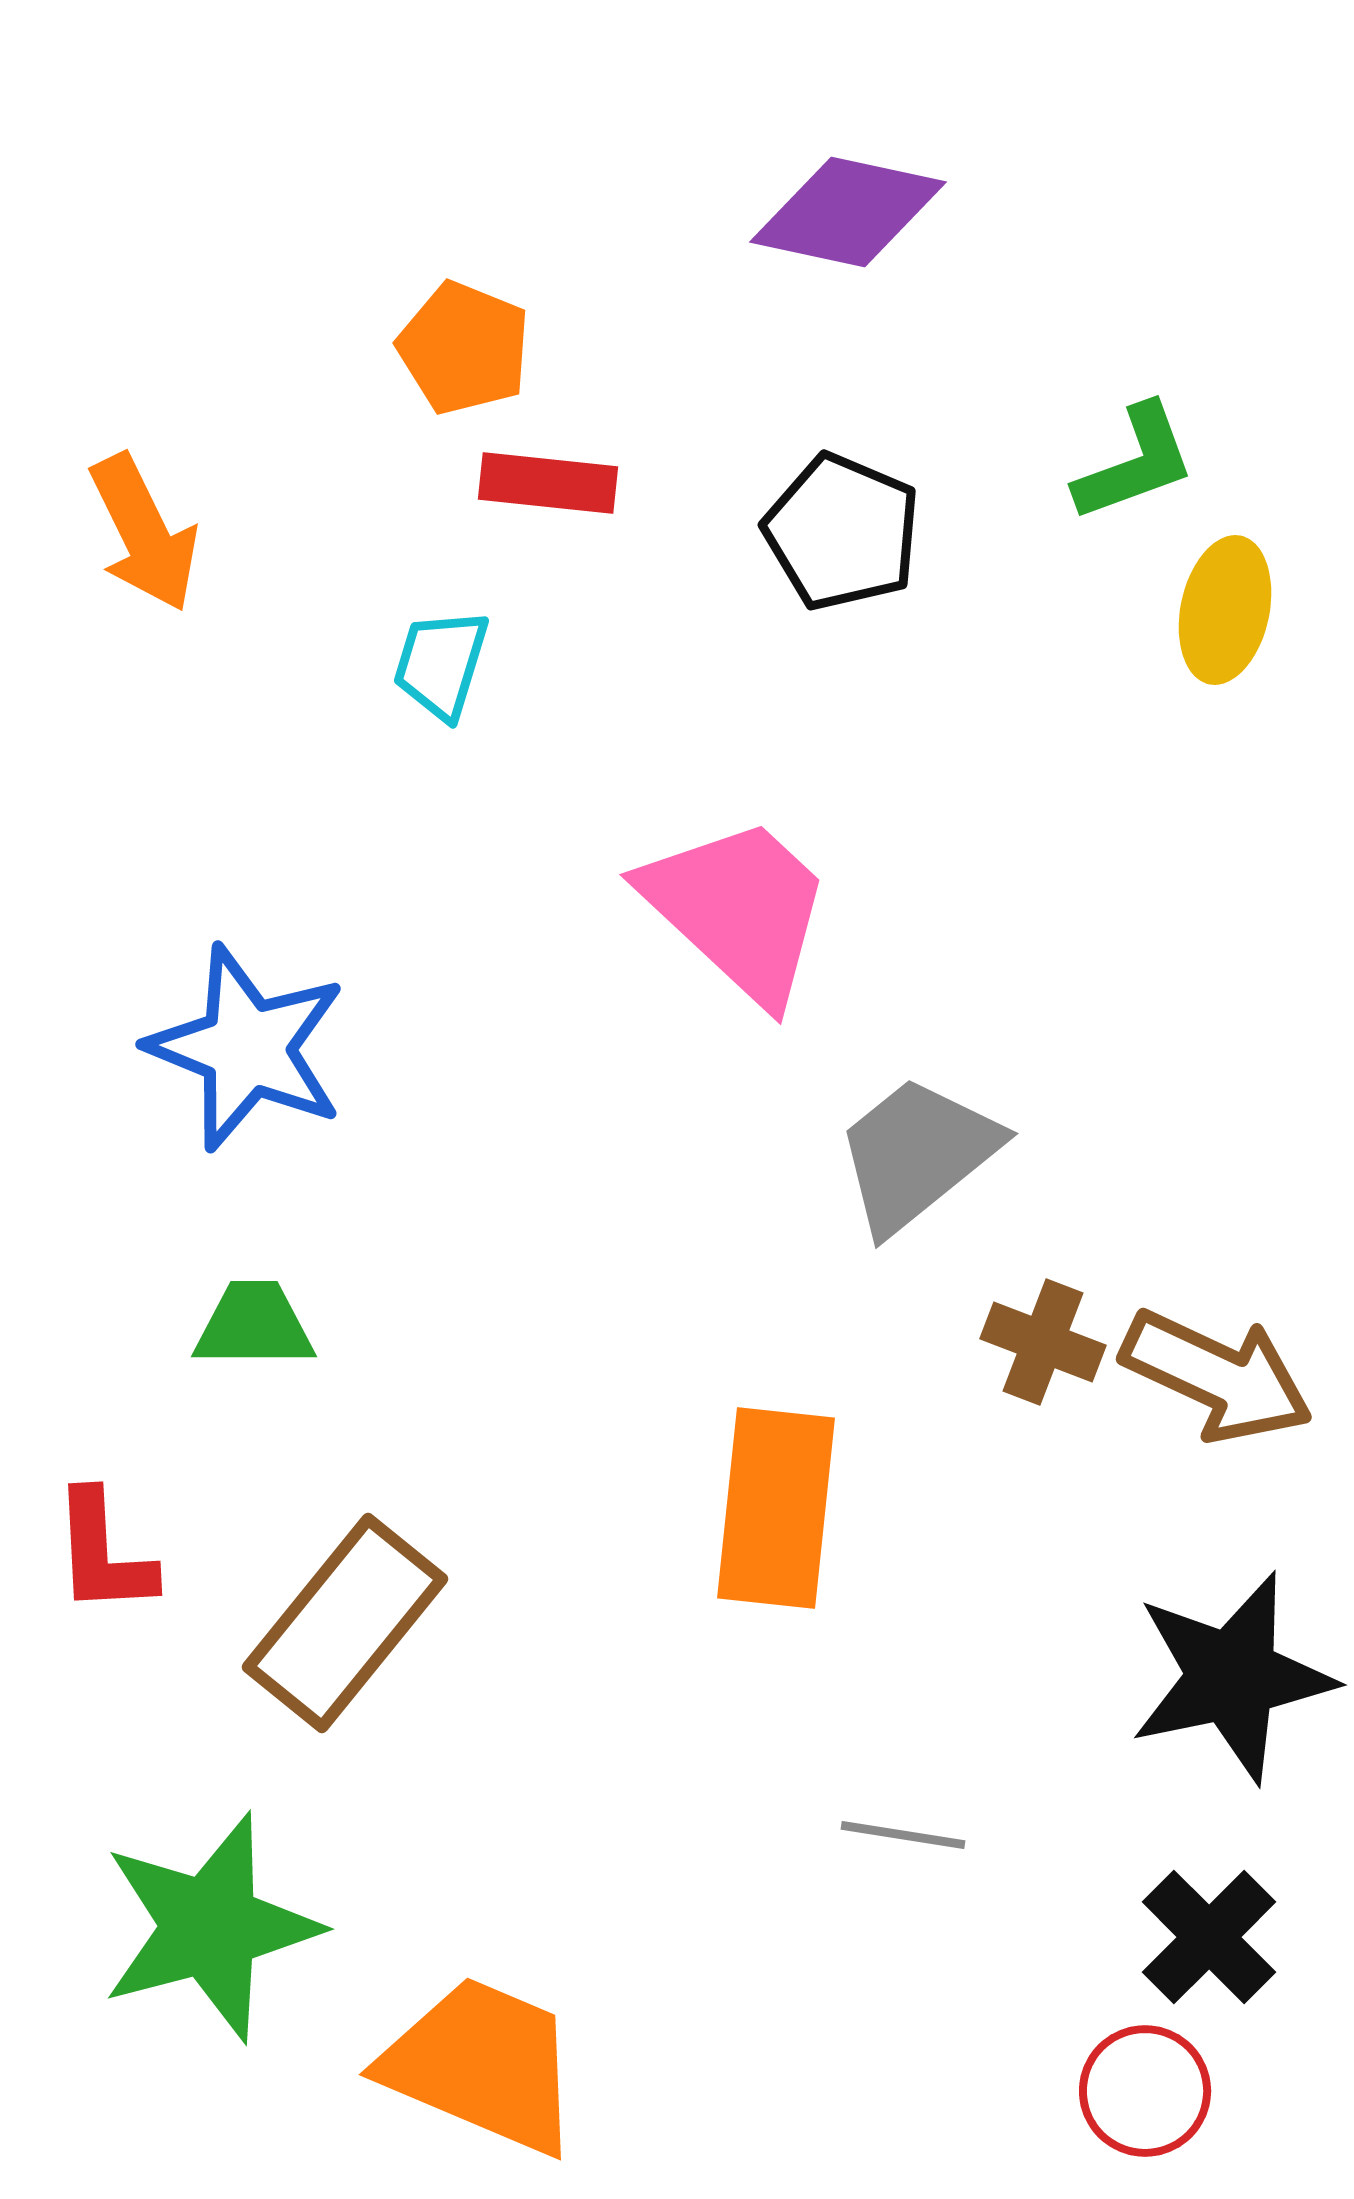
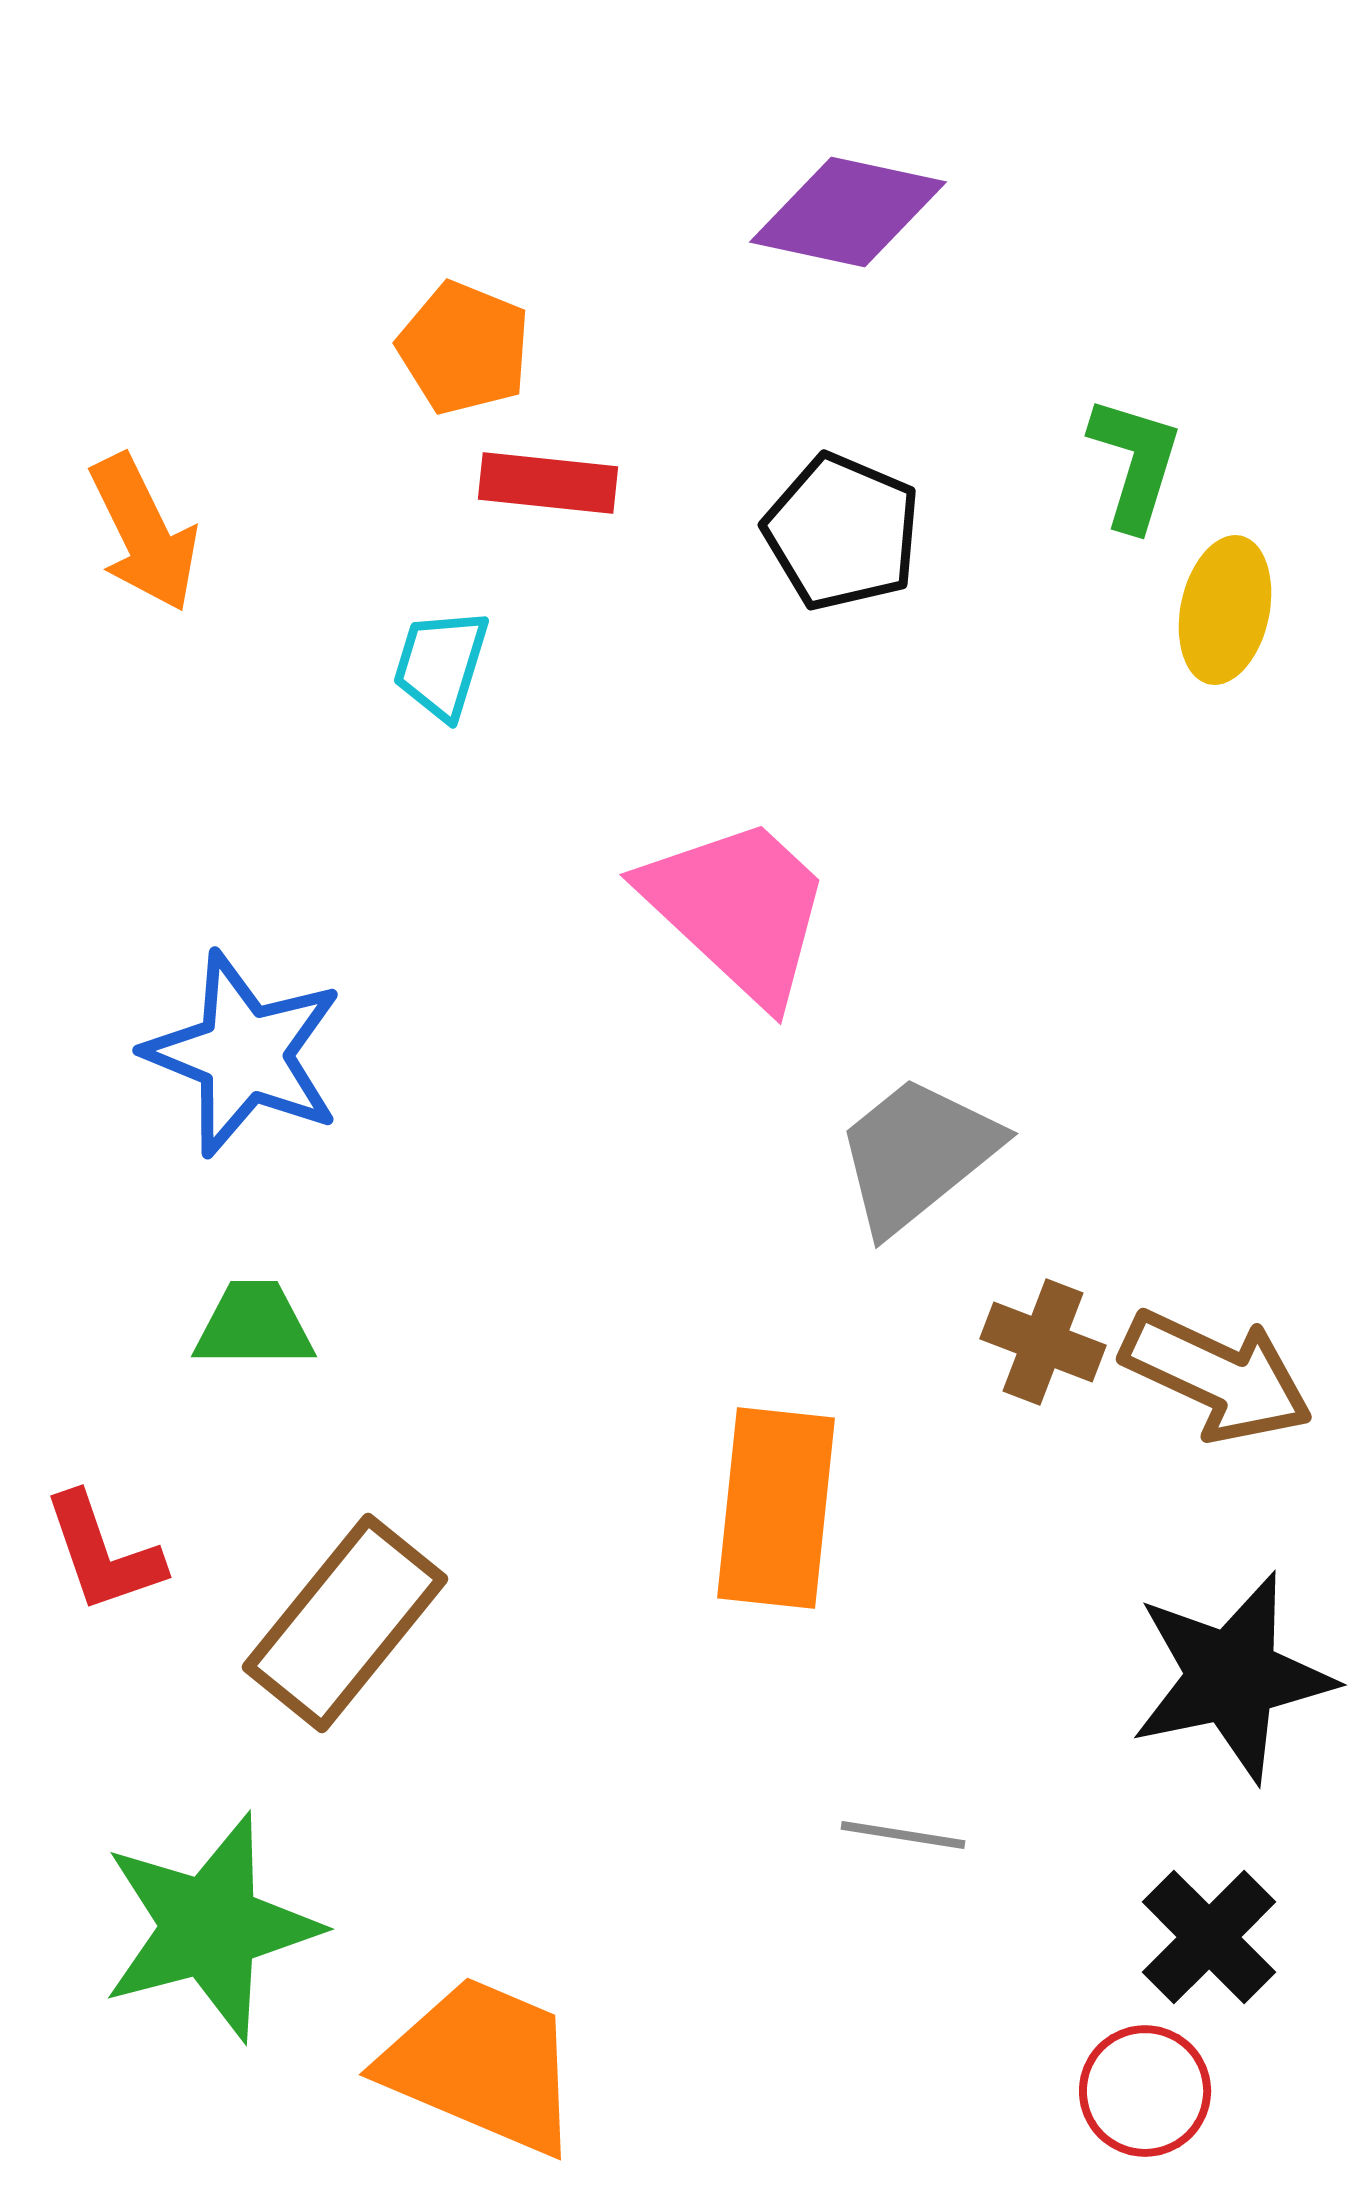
green L-shape: rotated 53 degrees counterclockwise
blue star: moved 3 px left, 6 px down
red L-shape: rotated 16 degrees counterclockwise
